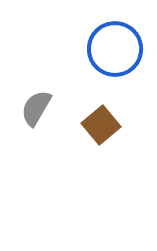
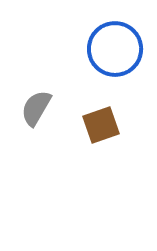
brown square: rotated 21 degrees clockwise
